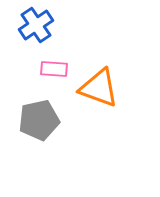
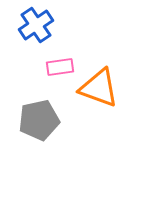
pink rectangle: moved 6 px right, 2 px up; rotated 12 degrees counterclockwise
